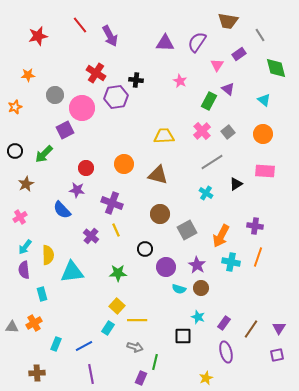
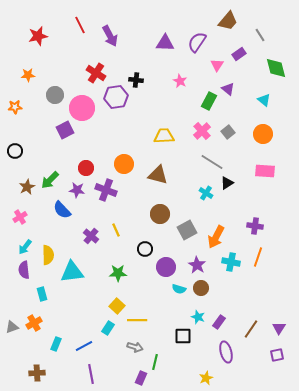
brown trapezoid at (228, 21): rotated 60 degrees counterclockwise
red line at (80, 25): rotated 12 degrees clockwise
orange star at (15, 107): rotated 16 degrees clockwise
green arrow at (44, 154): moved 6 px right, 26 px down
gray line at (212, 162): rotated 65 degrees clockwise
brown star at (26, 184): moved 1 px right, 3 px down
black triangle at (236, 184): moved 9 px left, 1 px up
purple cross at (112, 203): moved 6 px left, 13 px up
orange arrow at (221, 236): moved 5 px left, 1 px down
purple rectangle at (224, 323): moved 5 px left, 1 px up
gray triangle at (12, 327): rotated 24 degrees counterclockwise
